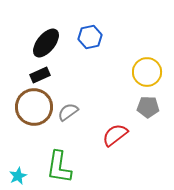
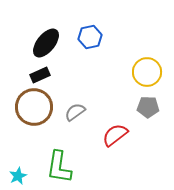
gray semicircle: moved 7 px right
